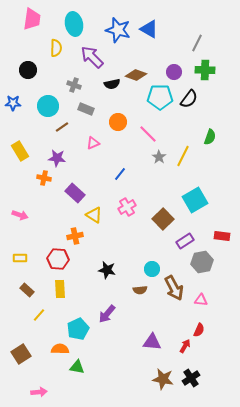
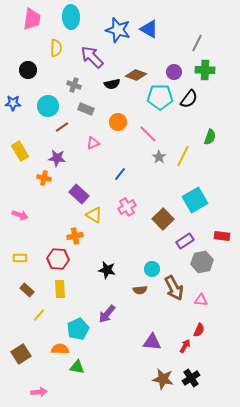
cyan ellipse at (74, 24): moved 3 px left, 7 px up; rotated 10 degrees clockwise
purple rectangle at (75, 193): moved 4 px right, 1 px down
